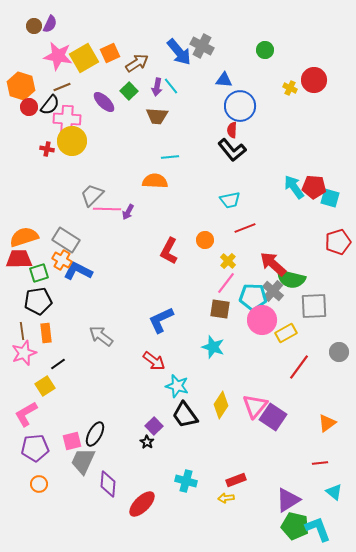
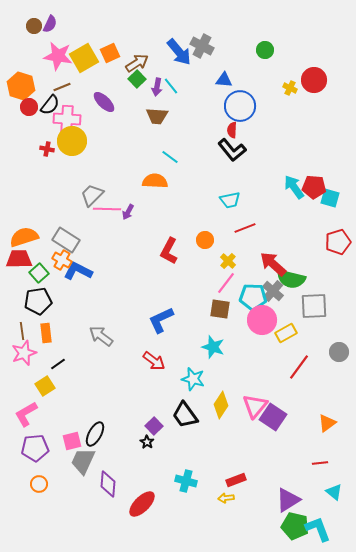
green square at (129, 91): moved 8 px right, 12 px up
cyan line at (170, 157): rotated 42 degrees clockwise
green square at (39, 273): rotated 24 degrees counterclockwise
cyan star at (177, 386): moved 16 px right, 7 px up
